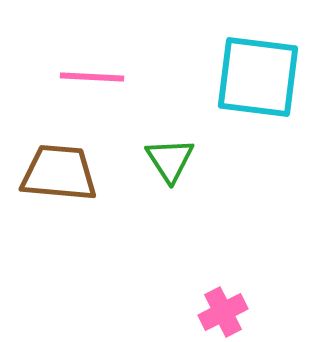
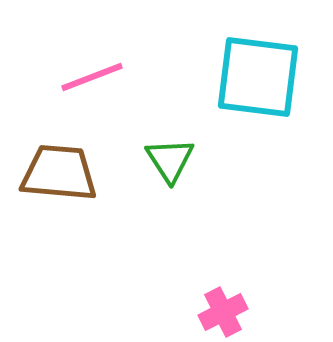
pink line: rotated 24 degrees counterclockwise
